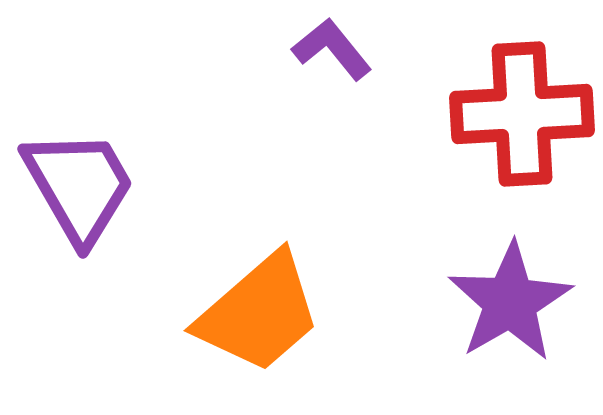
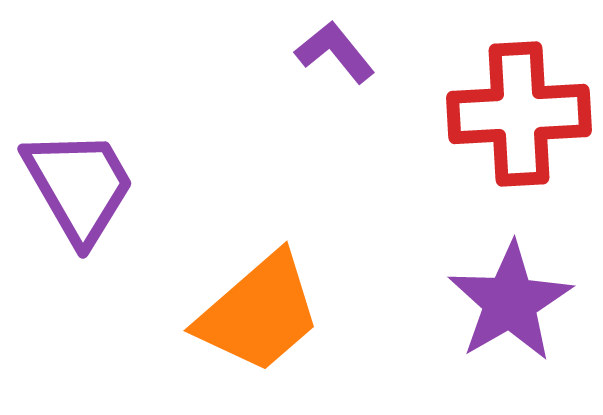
purple L-shape: moved 3 px right, 3 px down
red cross: moved 3 px left
